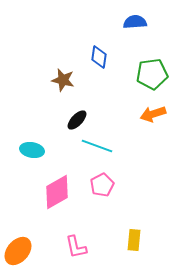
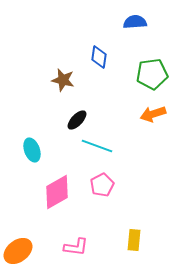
cyan ellipse: rotated 60 degrees clockwise
pink L-shape: rotated 70 degrees counterclockwise
orange ellipse: rotated 12 degrees clockwise
